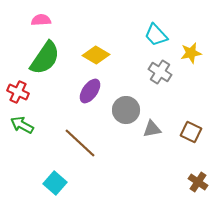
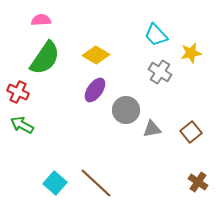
purple ellipse: moved 5 px right, 1 px up
brown square: rotated 25 degrees clockwise
brown line: moved 16 px right, 40 px down
